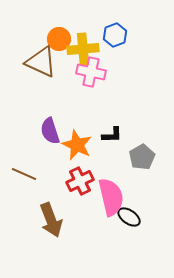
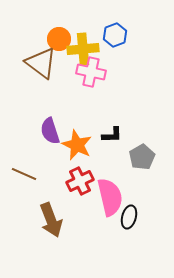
brown triangle: moved 1 px down; rotated 12 degrees clockwise
pink semicircle: moved 1 px left
black ellipse: rotated 70 degrees clockwise
